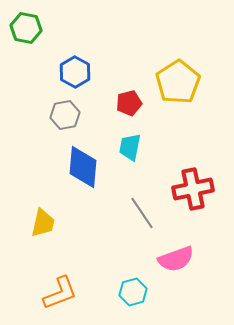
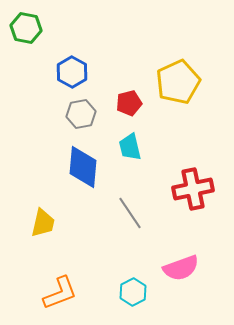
blue hexagon: moved 3 px left
yellow pentagon: rotated 9 degrees clockwise
gray hexagon: moved 16 px right, 1 px up
cyan trapezoid: rotated 24 degrees counterclockwise
gray line: moved 12 px left
pink semicircle: moved 5 px right, 9 px down
cyan hexagon: rotated 12 degrees counterclockwise
